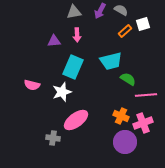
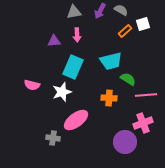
orange cross: moved 12 px left, 18 px up; rotated 21 degrees counterclockwise
